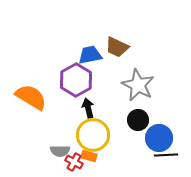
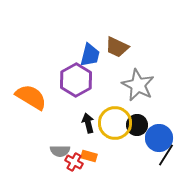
blue trapezoid: rotated 115 degrees clockwise
black arrow: moved 15 px down
black circle: moved 1 px left, 5 px down
yellow circle: moved 22 px right, 12 px up
black line: rotated 55 degrees counterclockwise
